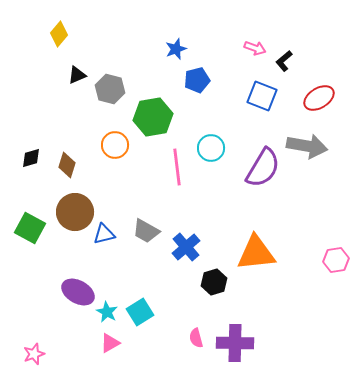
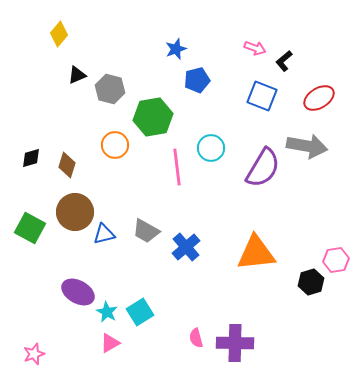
black hexagon: moved 97 px right
